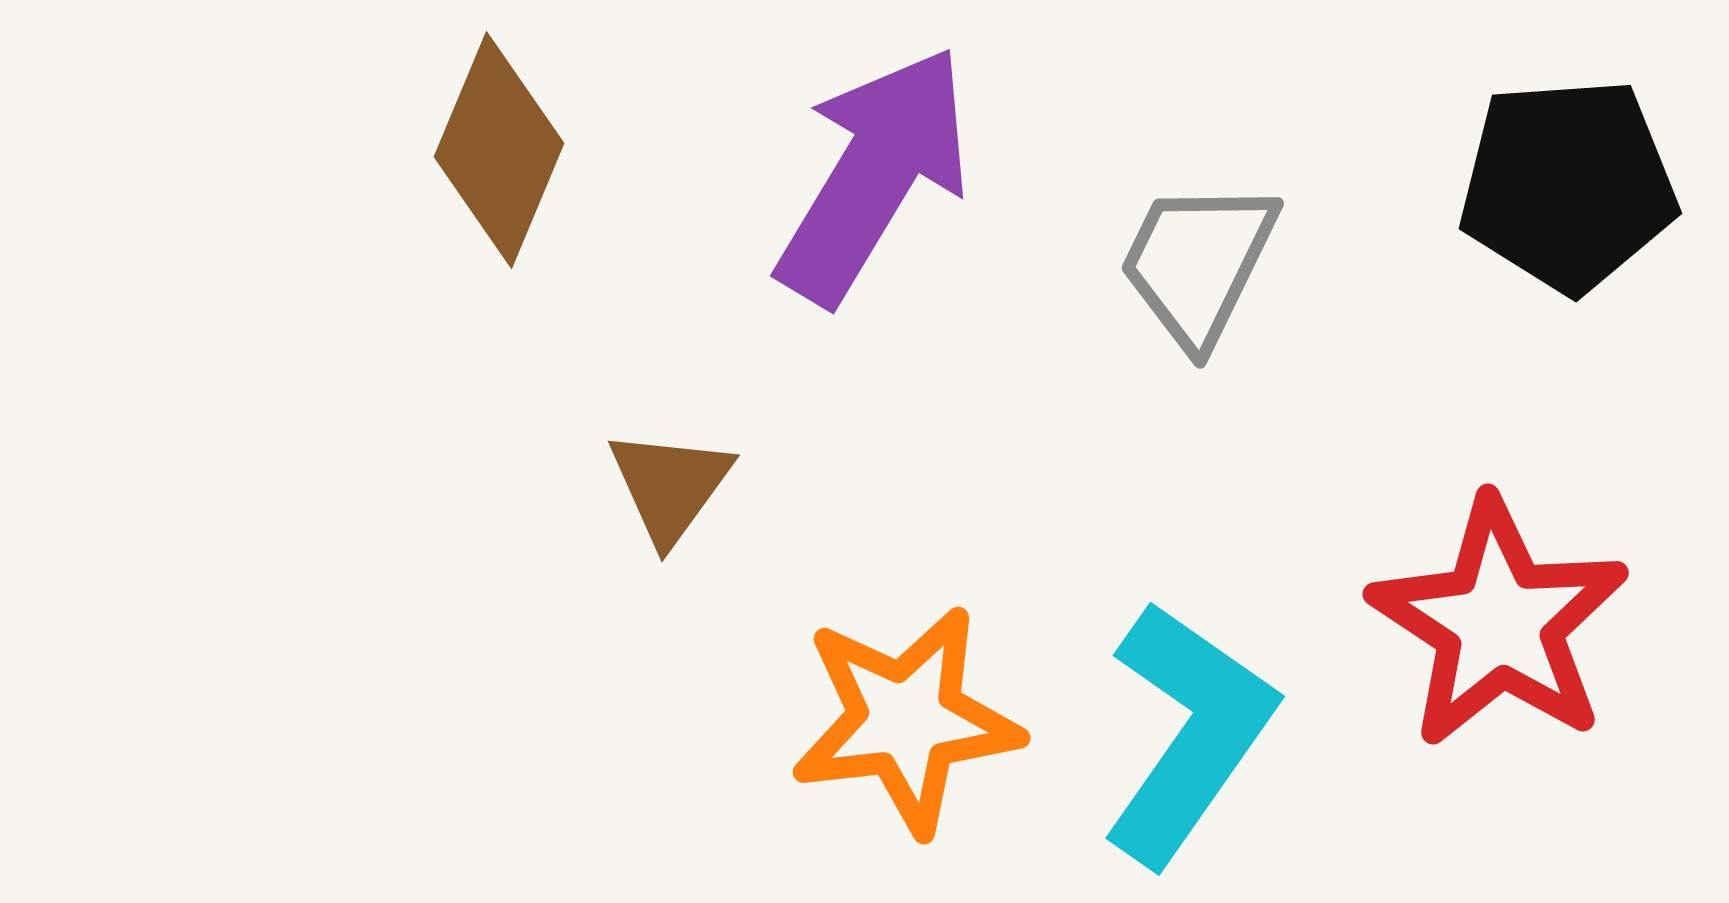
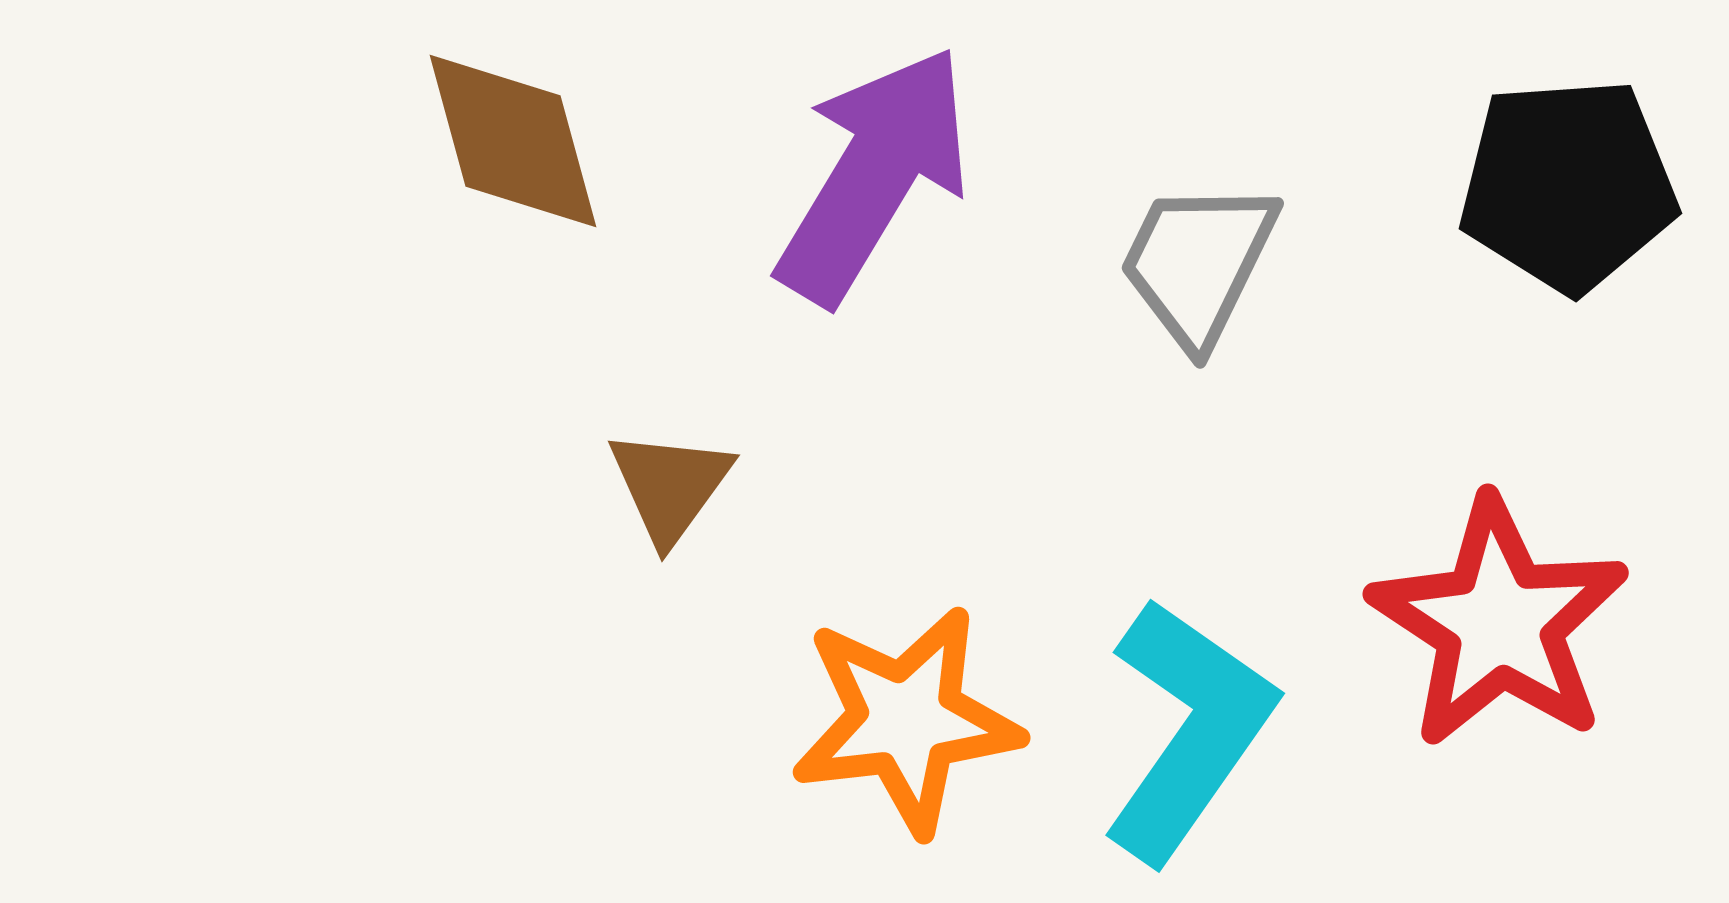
brown diamond: moved 14 px right, 9 px up; rotated 38 degrees counterclockwise
cyan L-shape: moved 3 px up
